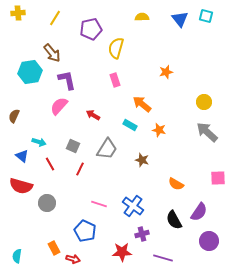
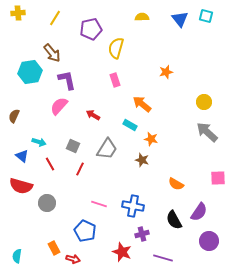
orange star at (159, 130): moved 8 px left, 9 px down
blue cross at (133, 206): rotated 25 degrees counterclockwise
red star at (122, 252): rotated 24 degrees clockwise
